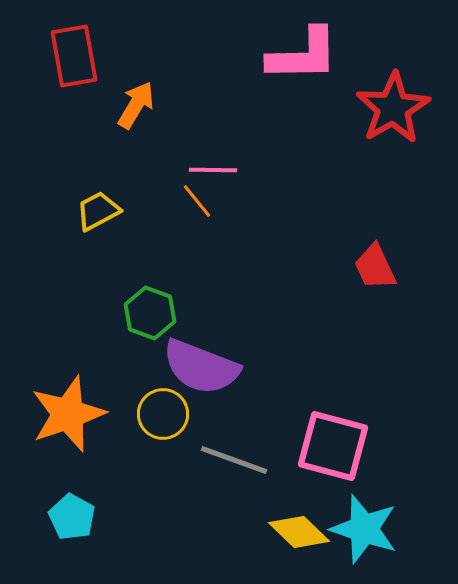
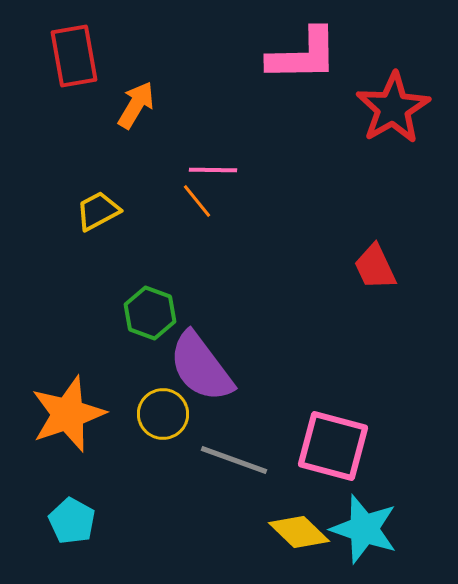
purple semicircle: rotated 32 degrees clockwise
cyan pentagon: moved 4 px down
